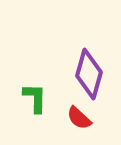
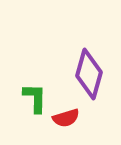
red semicircle: moved 13 px left; rotated 60 degrees counterclockwise
